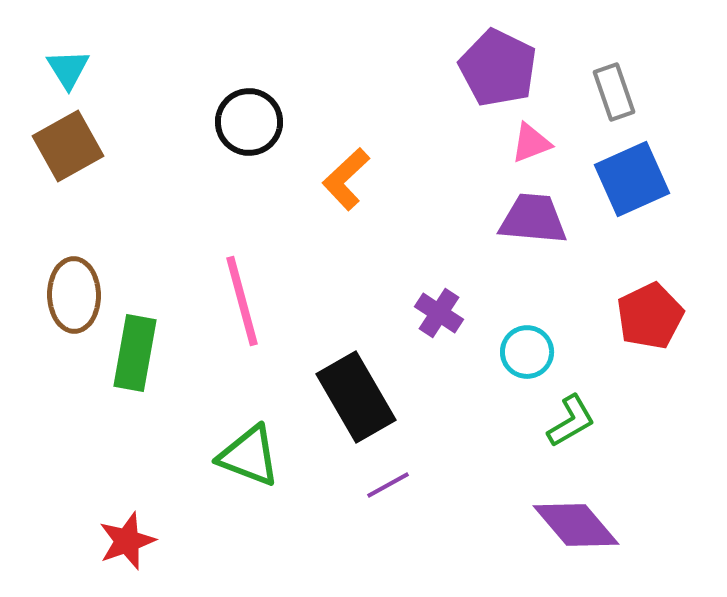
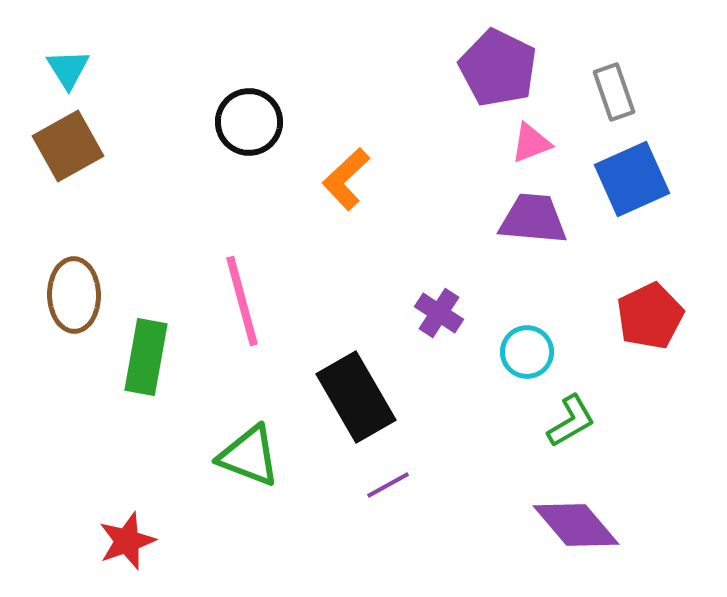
green rectangle: moved 11 px right, 4 px down
